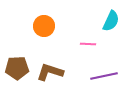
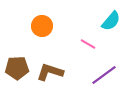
cyan semicircle: rotated 15 degrees clockwise
orange circle: moved 2 px left
pink line: rotated 28 degrees clockwise
purple line: moved 1 px up; rotated 24 degrees counterclockwise
